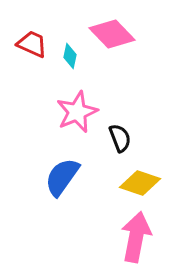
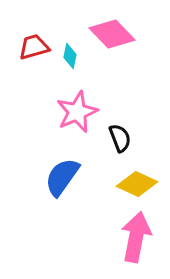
red trapezoid: moved 2 px right, 3 px down; rotated 40 degrees counterclockwise
yellow diamond: moved 3 px left, 1 px down; rotated 6 degrees clockwise
